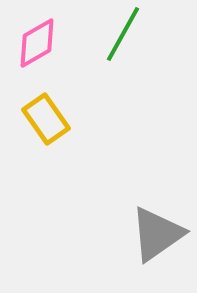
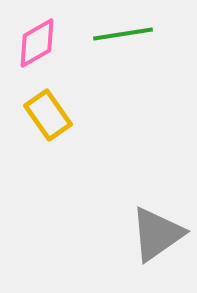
green line: rotated 52 degrees clockwise
yellow rectangle: moved 2 px right, 4 px up
